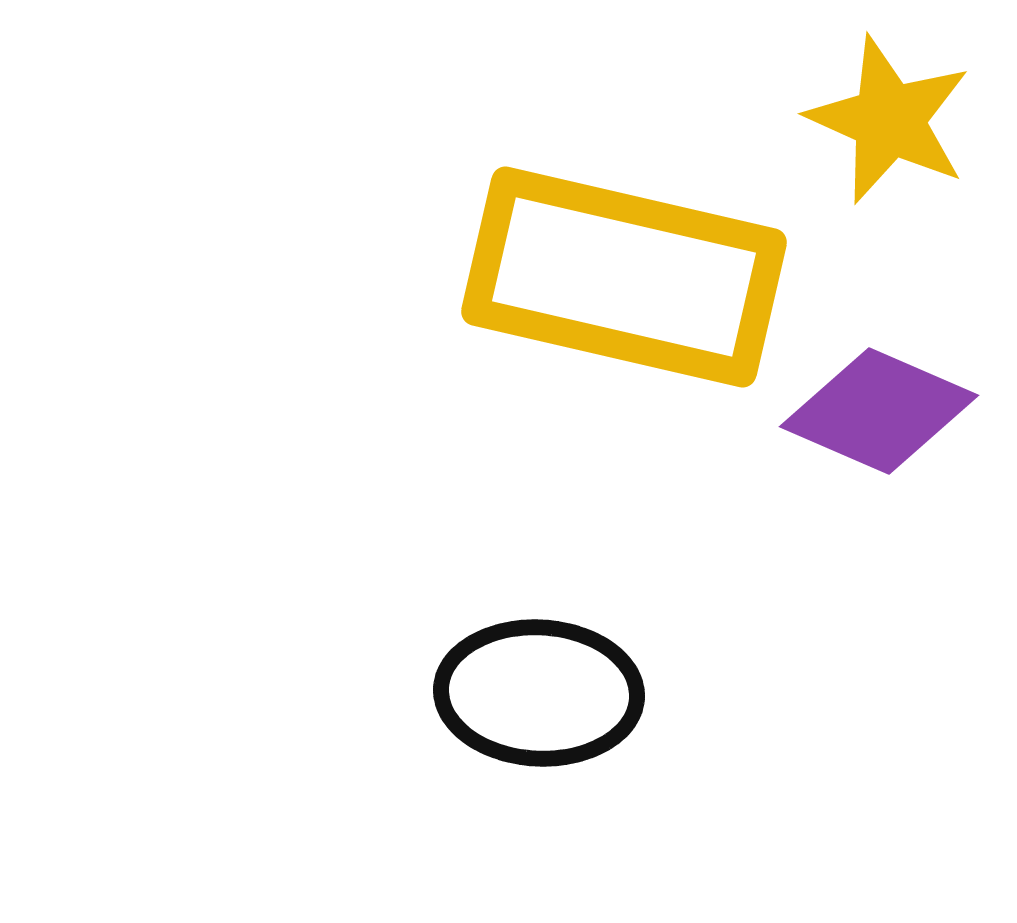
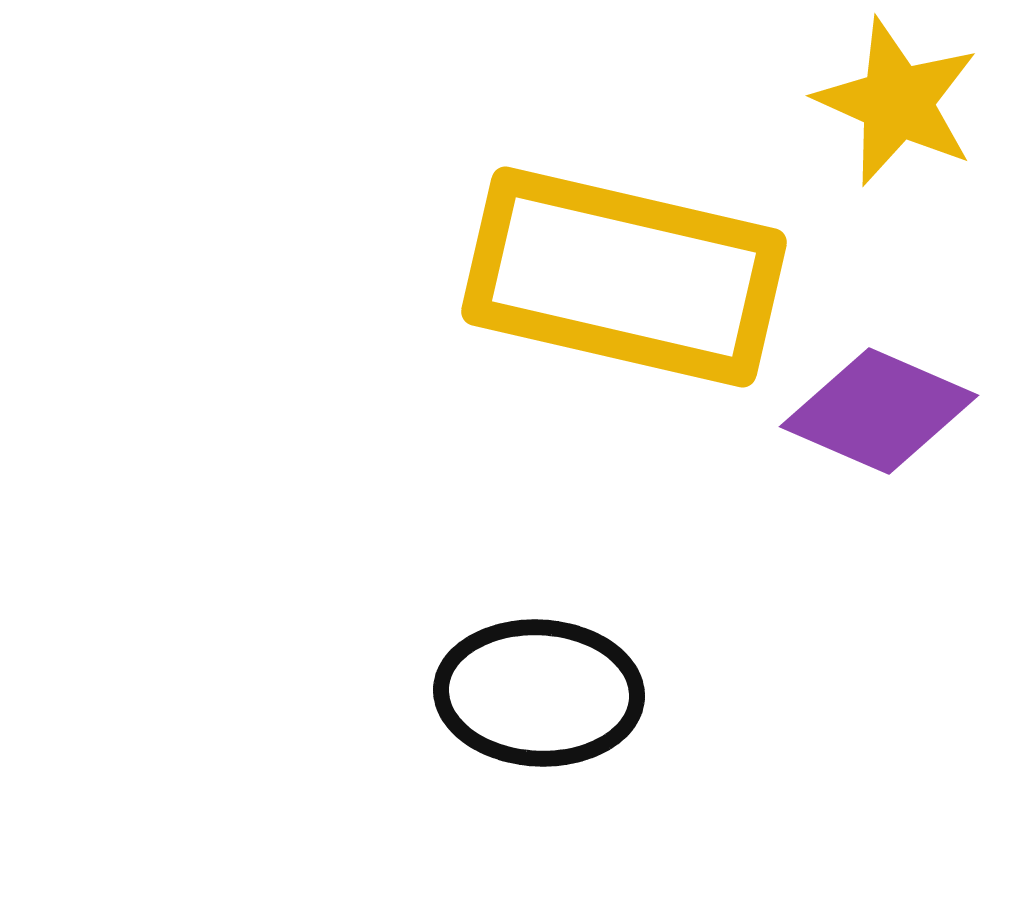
yellow star: moved 8 px right, 18 px up
